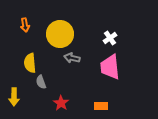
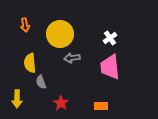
gray arrow: rotated 21 degrees counterclockwise
yellow arrow: moved 3 px right, 2 px down
